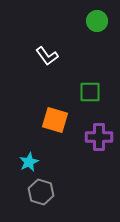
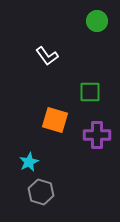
purple cross: moved 2 px left, 2 px up
